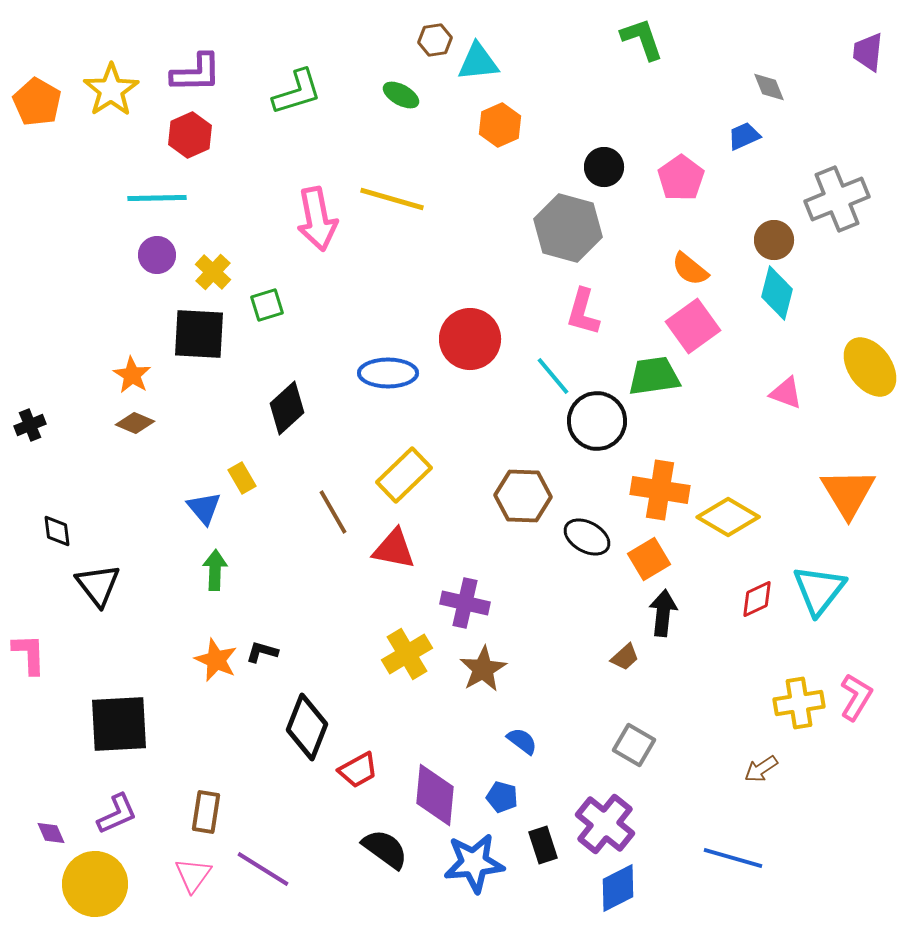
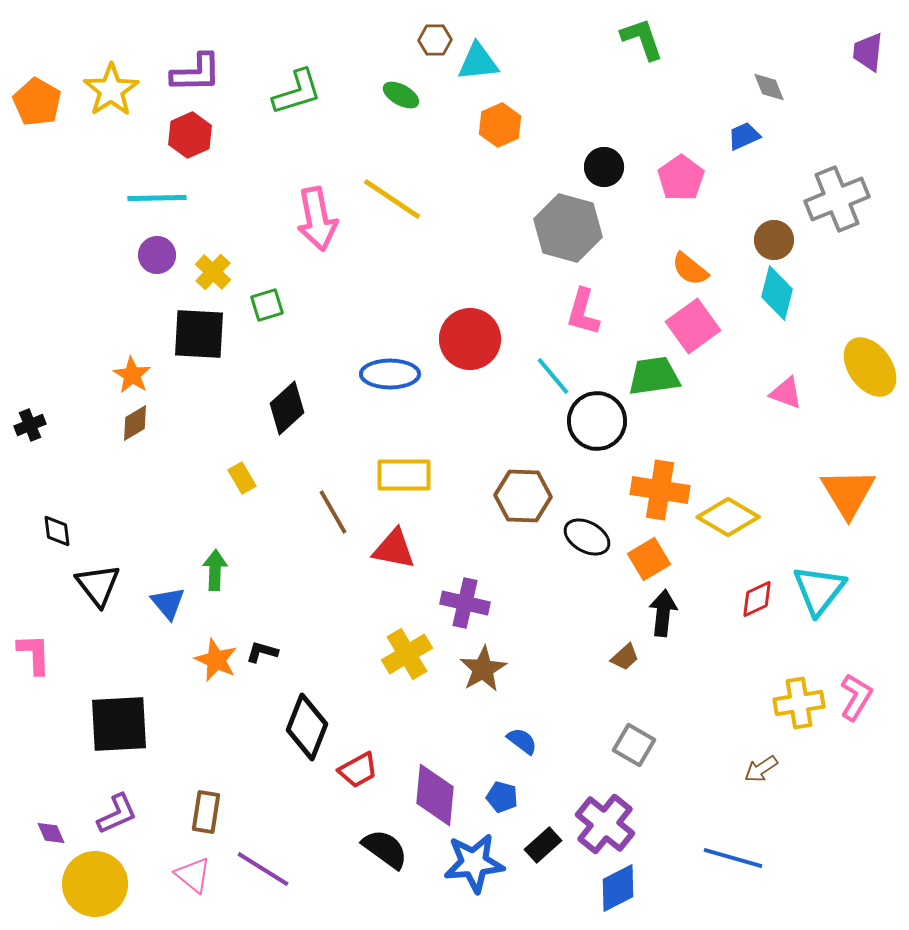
brown hexagon at (435, 40): rotated 8 degrees clockwise
yellow line at (392, 199): rotated 18 degrees clockwise
blue ellipse at (388, 373): moved 2 px right, 1 px down
brown diamond at (135, 423): rotated 54 degrees counterclockwise
yellow rectangle at (404, 475): rotated 44 degrees clockwise
blue triangle at (204, 508): moved 36 px left, 95 px down
pink L-shape at (29, 654): moved 5 px right
black rectangle at (543, 845): rotated 66 degrees clockwise
pink triangle at (193, 875): rotated 27 degrees counterclockwise
